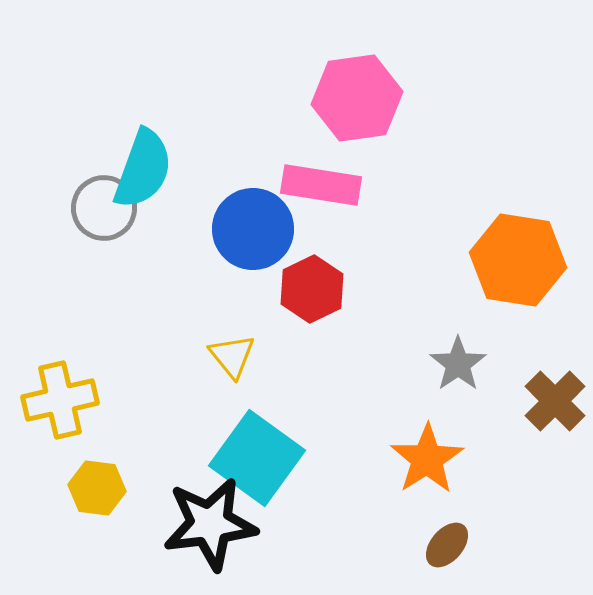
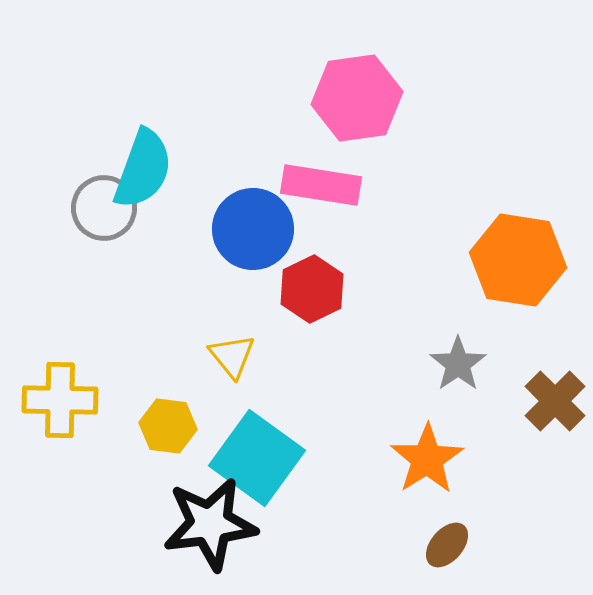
yellow cross: rotated 14 degrees clockwise
yellow hexagon: moved 71 px right, 62 px up
